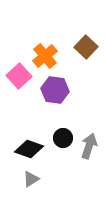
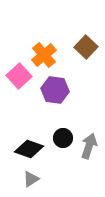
orange cross: moved 1 px left, 1 px up
